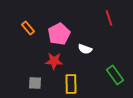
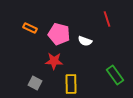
red line: moved 2 px left, 1 px down
orange rectangle: moved 2 px right; rotated 24 degrees counterclockwise
pink pentagon: rotated 30 degrees counterclockwise
white semicircle: moved 8 px up
gray square: rotated 24 degrees clockwise
